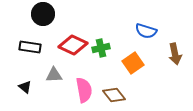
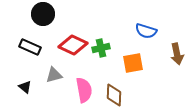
black rectangle: rotated 15 degrees clockwise
brown arrow: moved 2 px right
orange square: rotated 25 degrees clockwise
gray triangle: rotated 12 degrees counterclockwise
brown diamond: rotated 40 degrees clockwise
